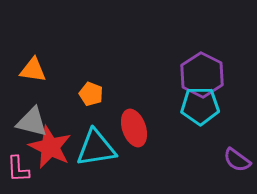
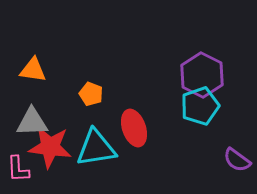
cyan pentagon: rotated 18 degrees counterclockwise
gray triangle: rotated 16 degrees counterclockwise
red star: rotated 18 degrees counterclockwise
